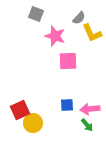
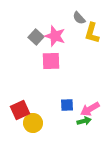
gray square: moved 23 px down; rotated 21 degrees clockwise
gray semicircle: rotated 96 degrees clockwise
yellow L-shape: rotated 40 degrees clockwise
pink square: moved 17 px left
pink arrow: rotated 24 degrees counterclockwise
green arrow: moved 3 px left, 4 px up; rotated 64 degrees counterclockwise
